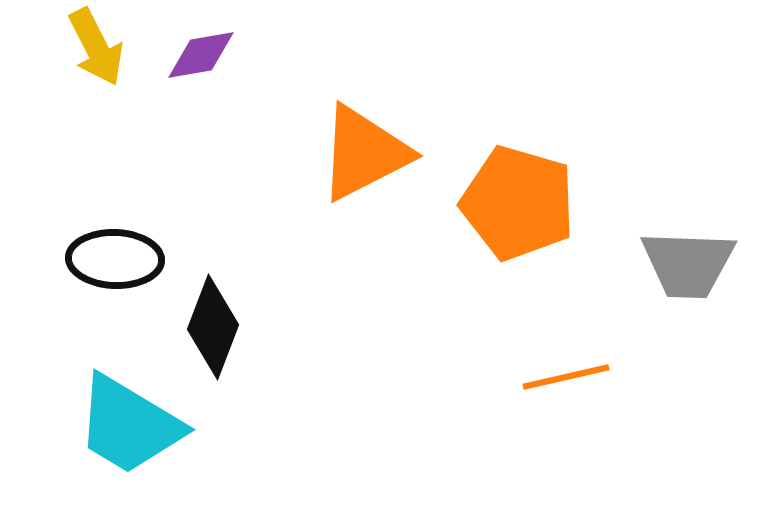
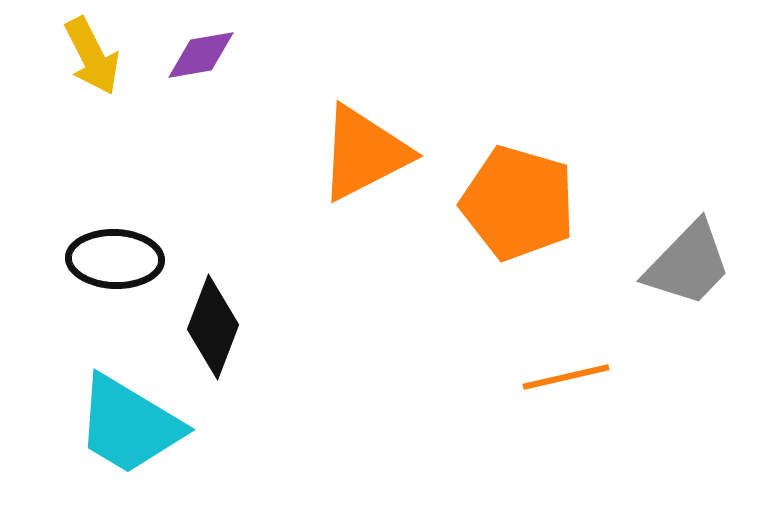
yellow arrow: moved 4 px left, 9 px down
gray trapezoid: rotated 48 degrees counterclockwise
